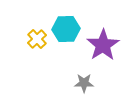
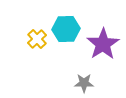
purple star: moved 1 px up
